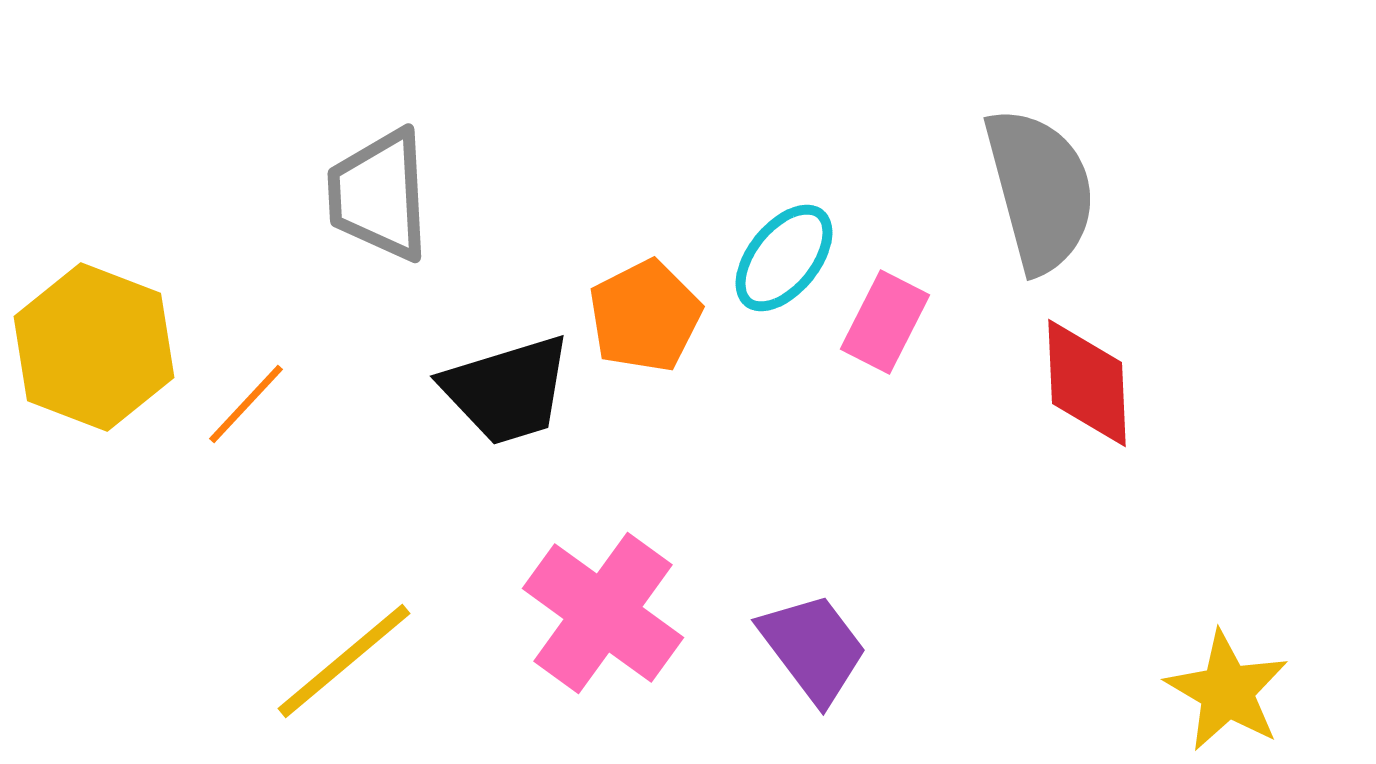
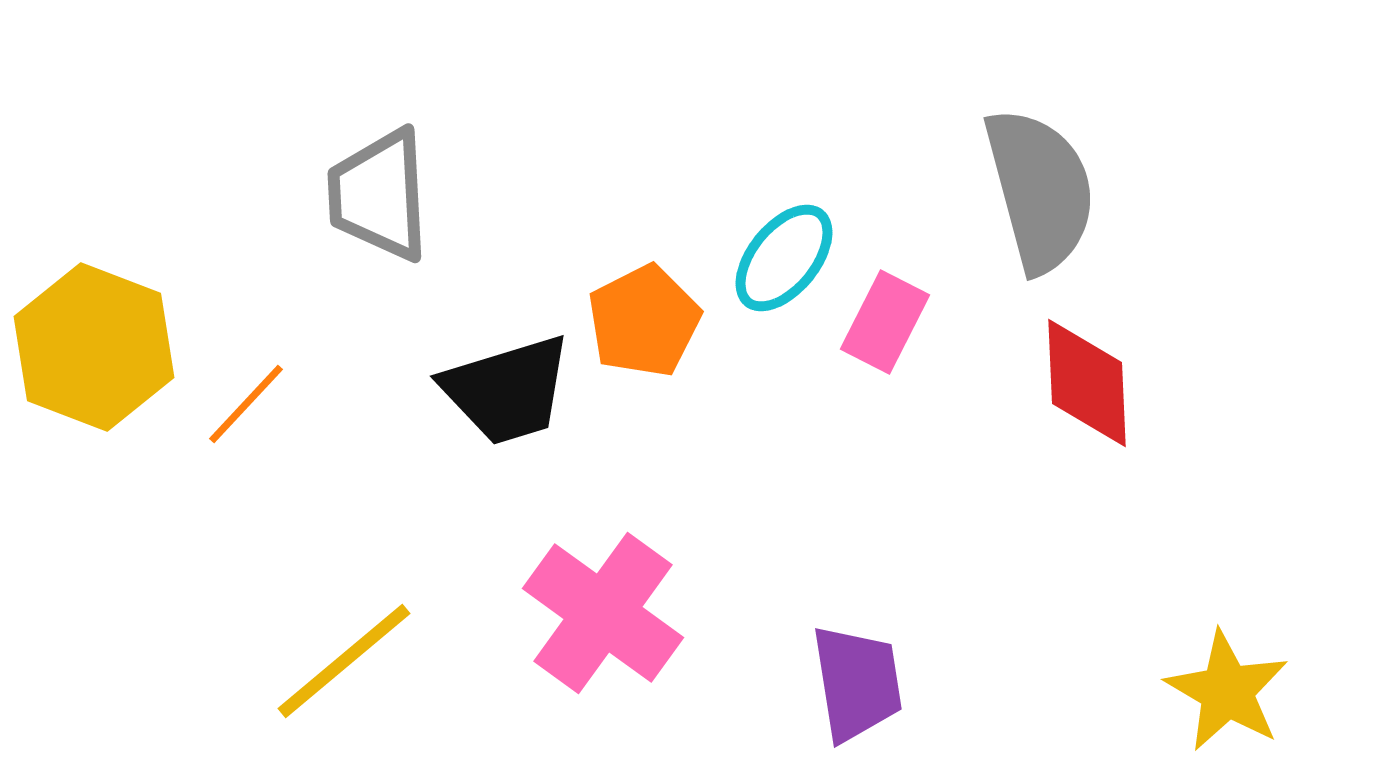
orange pentagon: moved 1 px left, 5 px down
purple trapezoid: moved 44 px right, 35 px down; rotated 28 degrees clockwise
